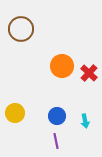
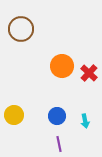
yellow circle: moved 1 px left, 2 px down
purple line: moved 3 px right, 3 px down
